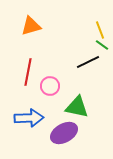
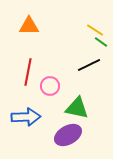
orange triangle: moved 2 px left; rotated 15 degrees clockwise
yellow line: moved 5 px left; rotated 36 degrees counterclockwise
green line: moved 1 px left, 3 px up
black line: moved 1 px right, 3 px down
green triangle: moved 1 px down
blue arrow: moved 3 px left, 1 px up
purple ellipse: moved 4 px right, 2 px down
